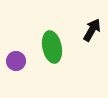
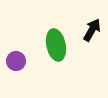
green ellipse: moved 4 px right, 2 px up
